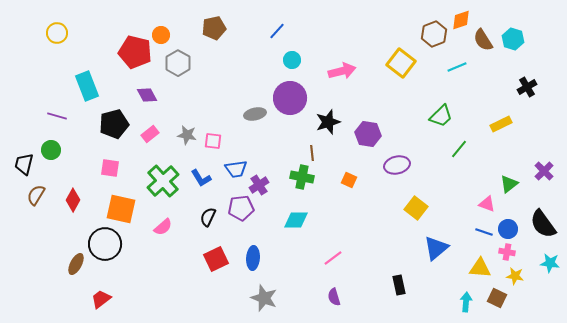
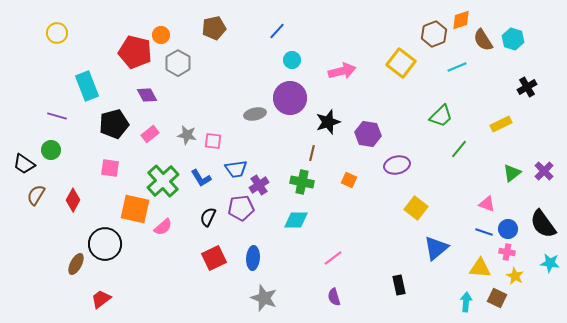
brown line at (312, 153): rotated 21 degrees clockwise
black trapezoid at (24, 164): rotated 70 degrees counterclockwise
green cross at (302, 177): moved 5 px down
green triangle at (509, 184): moved 3 px right, 11 px up
orange square at (121, 209): moved 14 px right
red square at (216, 259): moved 2 px left, 1 px up
yellow star at (515, 276): rotated 18 degrees clockwise
